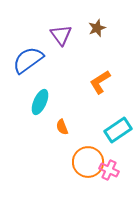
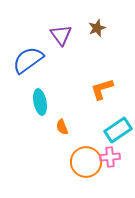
orange L-shape: moved 2 px right, 7 px down; rotated 15 degrees clockwise
cyan ellipse: rotated 35 degrees counterclockwise
orange circle: moved 2 px left
pink cross: moved 1 px right, 13 px up; rotated 30 degrees counterclockwise
